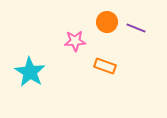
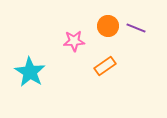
orange circle: moved 1 px right, 4 px down
pink star: moved 1 px left
orange rectangle: rotated 55 degrees counterclockwise
